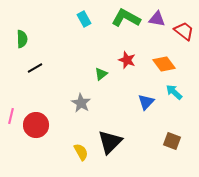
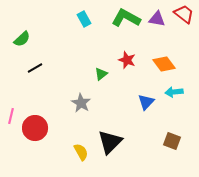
red trapezoid: moved 17 px up
green semicircle: rotated 48 degrees clockwise
cyan arrow: rotated 48 degrees counterclockwise
red circle: moved 1 px left, 3 px down
